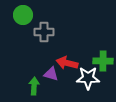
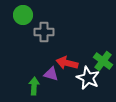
green cross: rotated 36 degrees clockwise
white star: rotated 25 degrees clockwise
